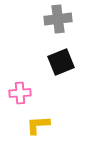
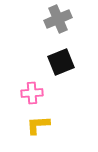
gray cross: rotated 16 degrees counterclockwise
pink cross: moved 12 px right
